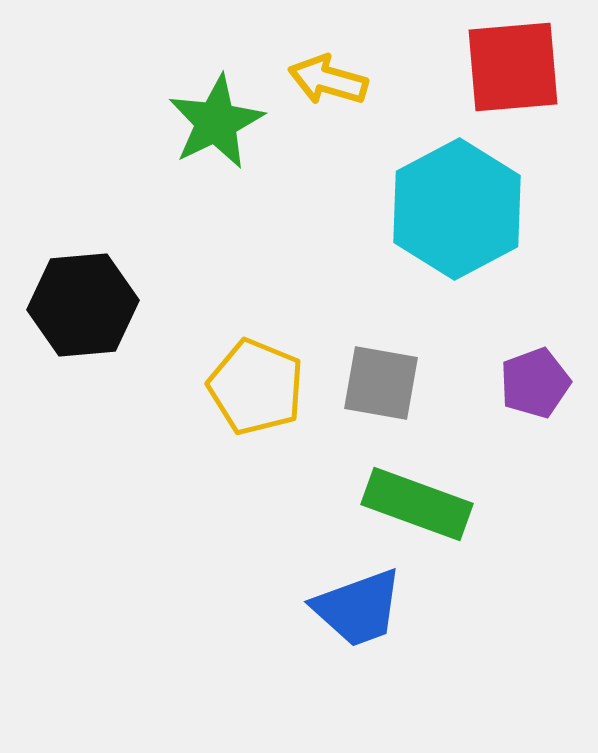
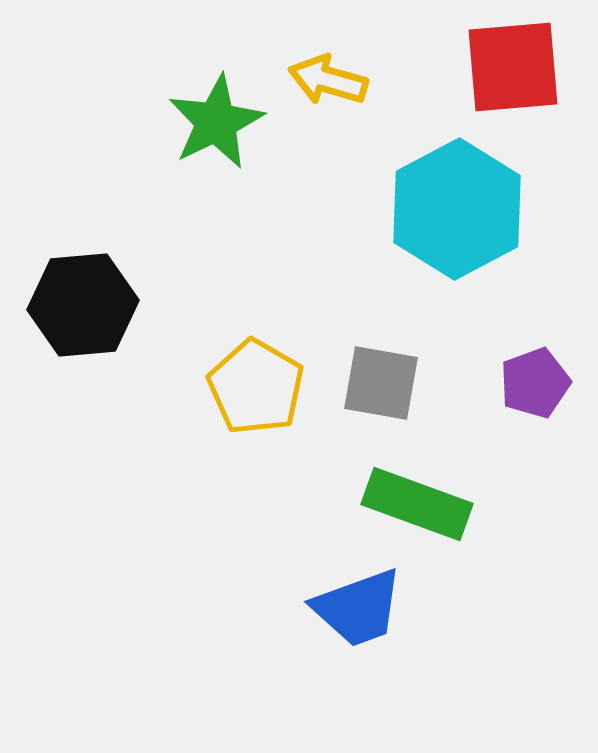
yellow pentagon: rotated 8 degrees clockwise
